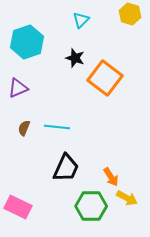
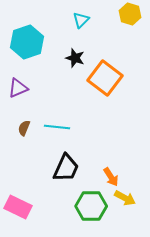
yellow arrow: moved 2 px left
